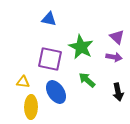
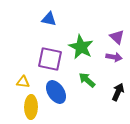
black arrow: rotated 144 degrees counterclockwise
